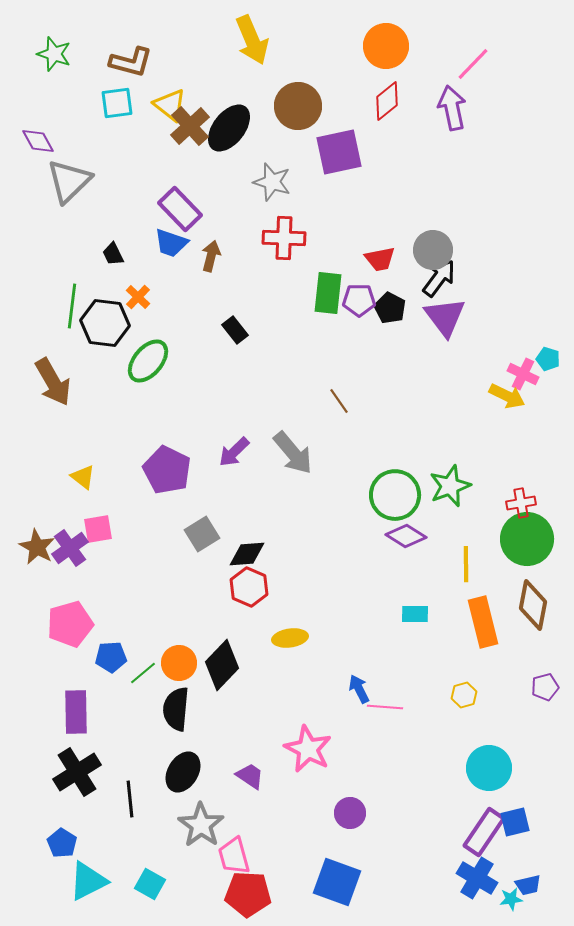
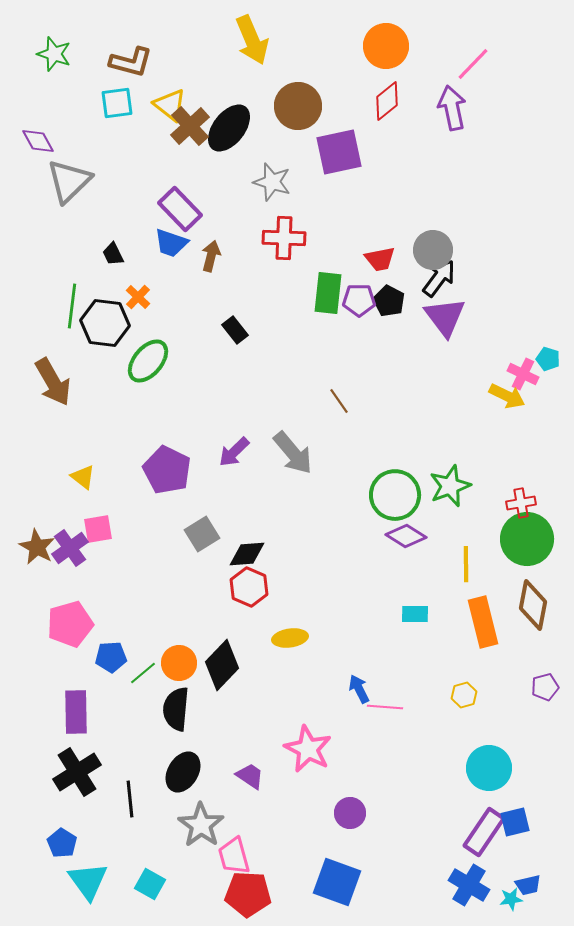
black pentagon at (390, 308): moved 1 px left, 7 px up
blue cross at (477, 878): moved 8 px left, 7 px down
cyan triangle at (88, 881): rotated 39 degrees counterclockwise
